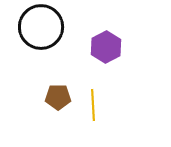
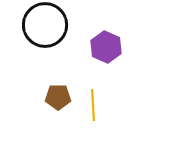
black circle: moved 4 px right, 2 px up
purple hexagon: rotated 8 degrees counterclockwise
